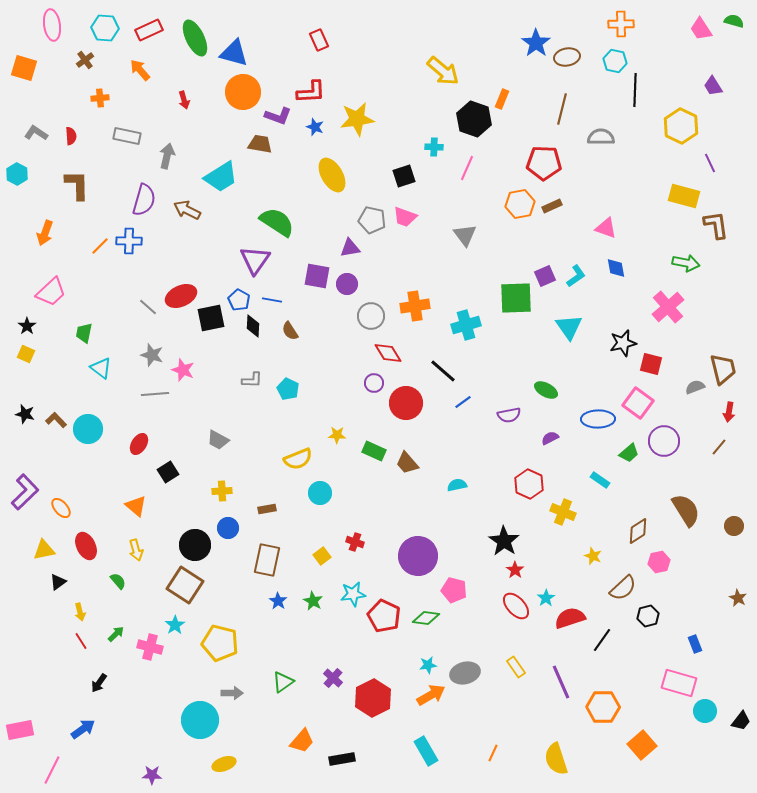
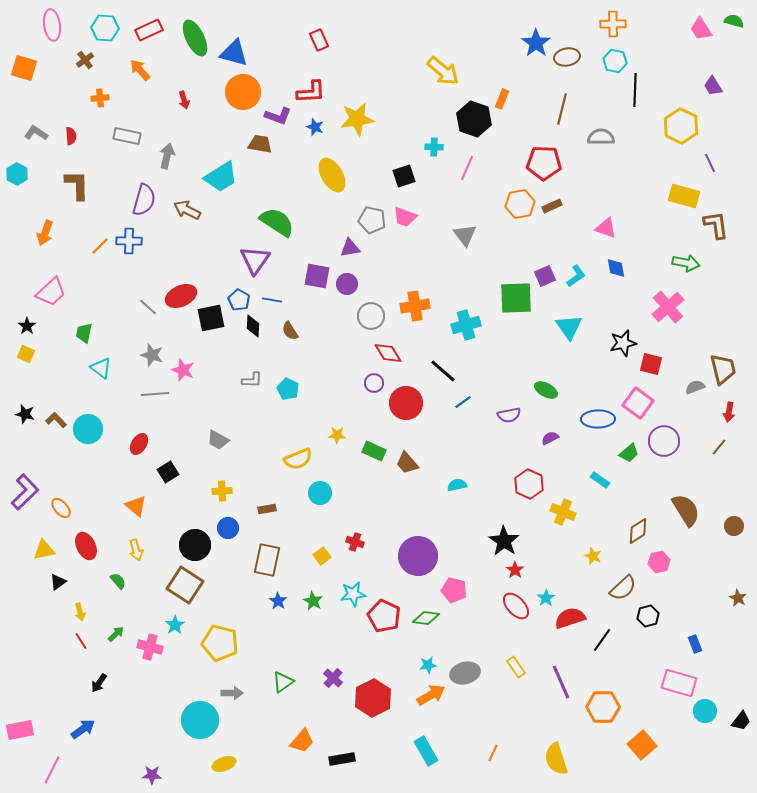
orange cross at (621, 24): moved 8 px left
